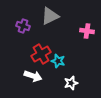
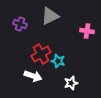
purple cross: moved 3 px left, 2 px up
